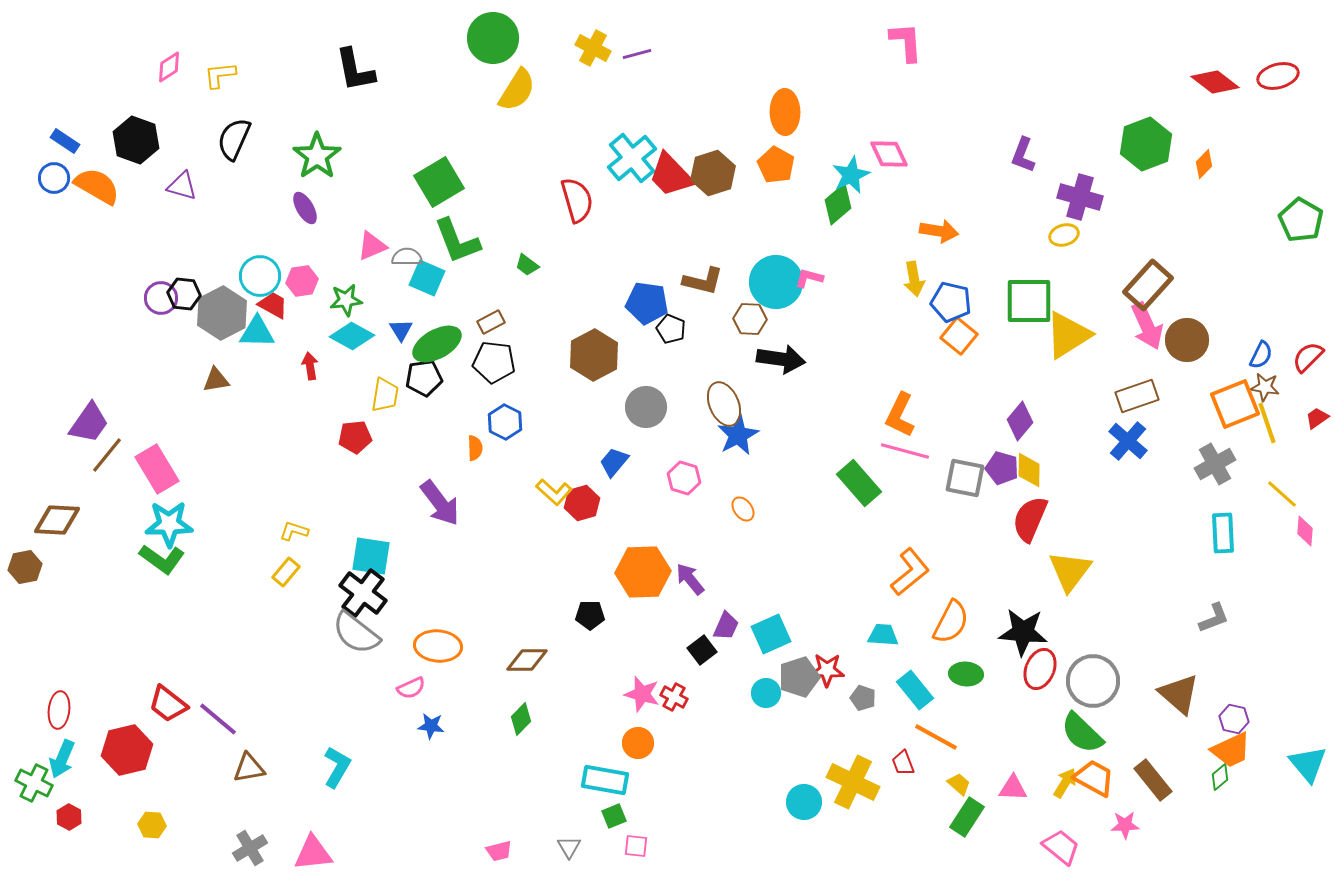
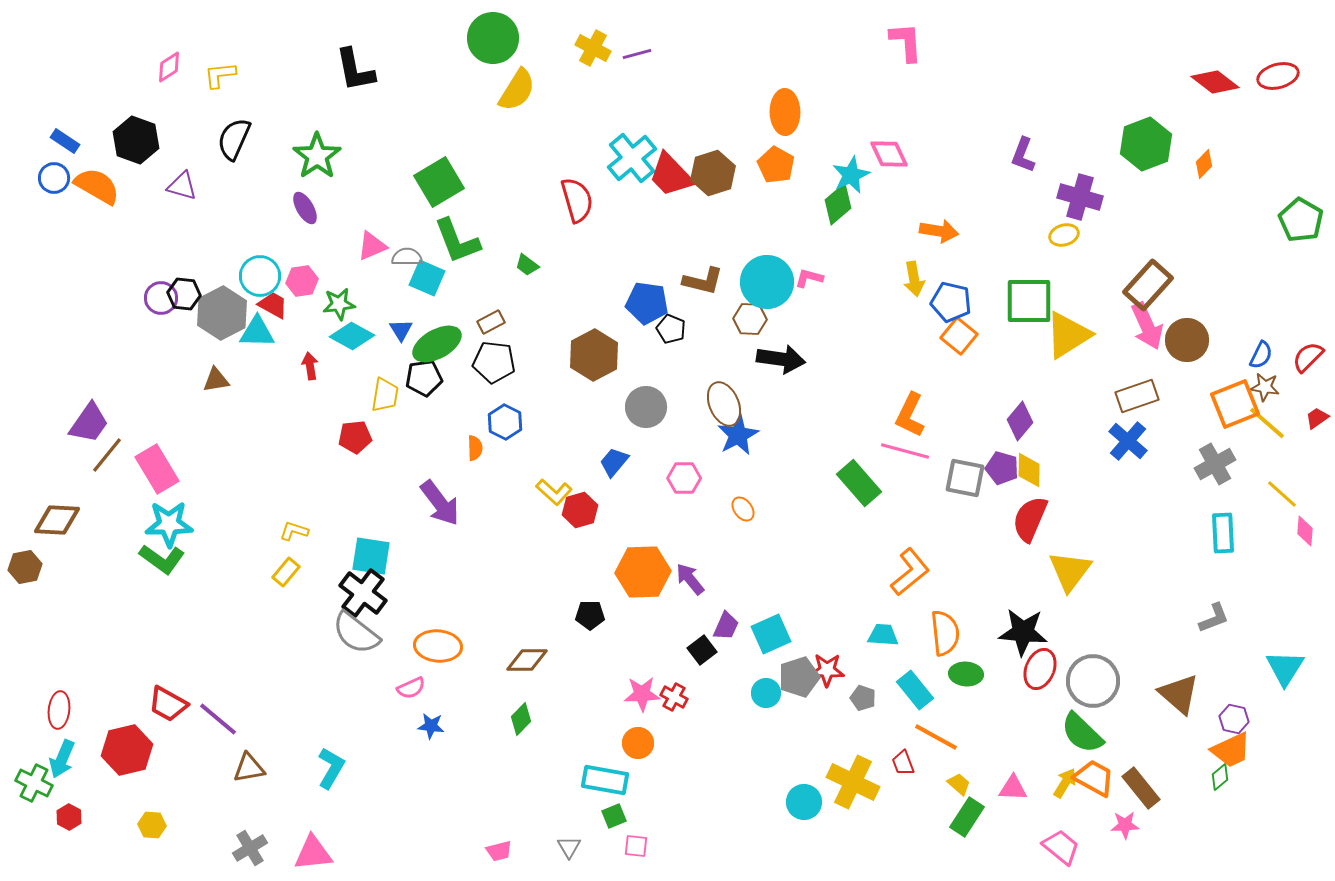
cyan circle at (776, 282): moved 9 px left
green star at (346, 300): moved 7 px left, 4 px down
orange L-shape at (900, 415): moved 10 px right
yellow line at (1267, 423): rotated 30 degrees counterclockwise
pink hexagon at (684, 478): rotated 16 degrees counterclockwise
red hexagon at (582, 503): moved 2 px left, 7 px down
orange semicircle at (951, 622): moved 6 px left, 11 px down; rotated 33 degrees counterclockwise
pink star at (642, 694): rotated 18 degrees counterclockwise
red trapezoid at (168, 704): rotated 9 degrees counterclockwise
cyan triangle at (1308, 764): moved 23 px left, 96 px up; rotated 12 degrees clockwise
cyan L-shape at (337, 767): moved 6 px left, 1 px down
brown rectangle at (1153, 780): moved 12 px left, 8 px down
